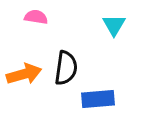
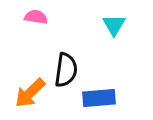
black semicircle: moved 2 px down
orange arrow: moved 6 px right, 19 px down; rotated 152 degrees clockwise
blue rectangle: moved 1 px right, 1 px up
